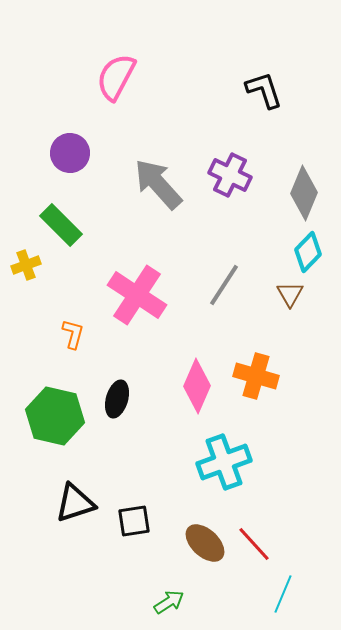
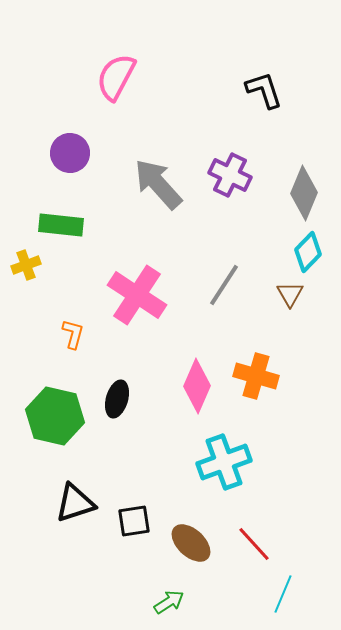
green rectangle: rotated 39 degrees counterclockwise
brown ellipse: moved 14 px left
